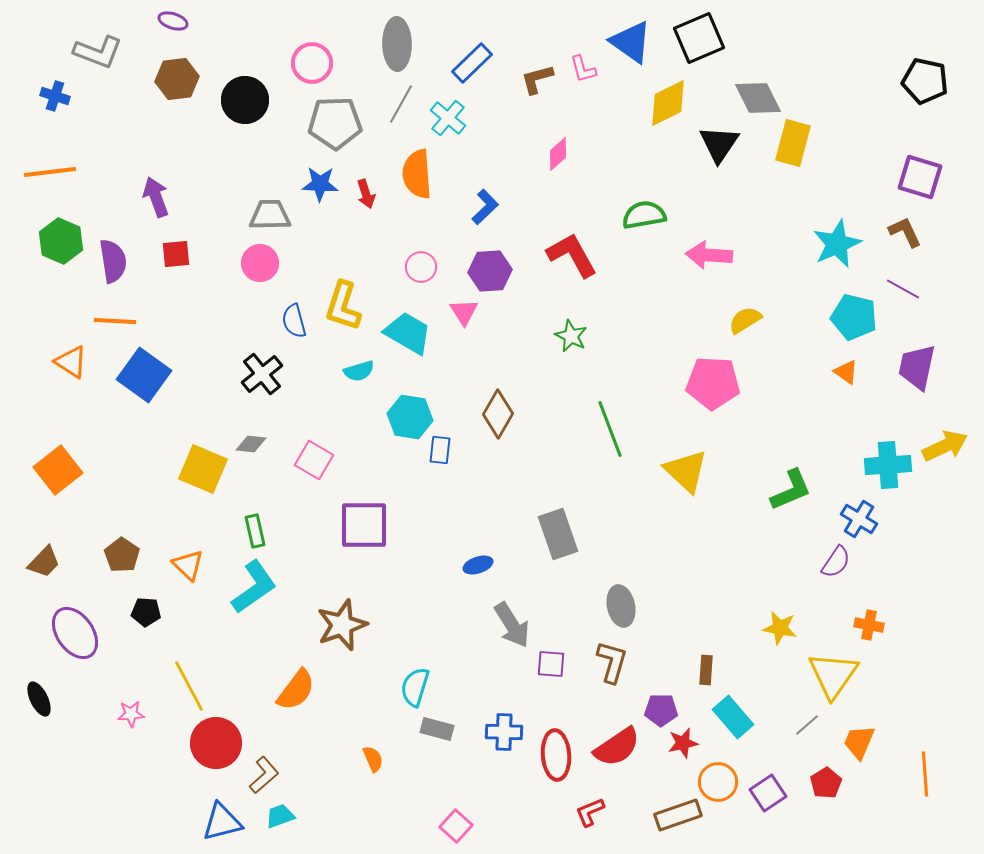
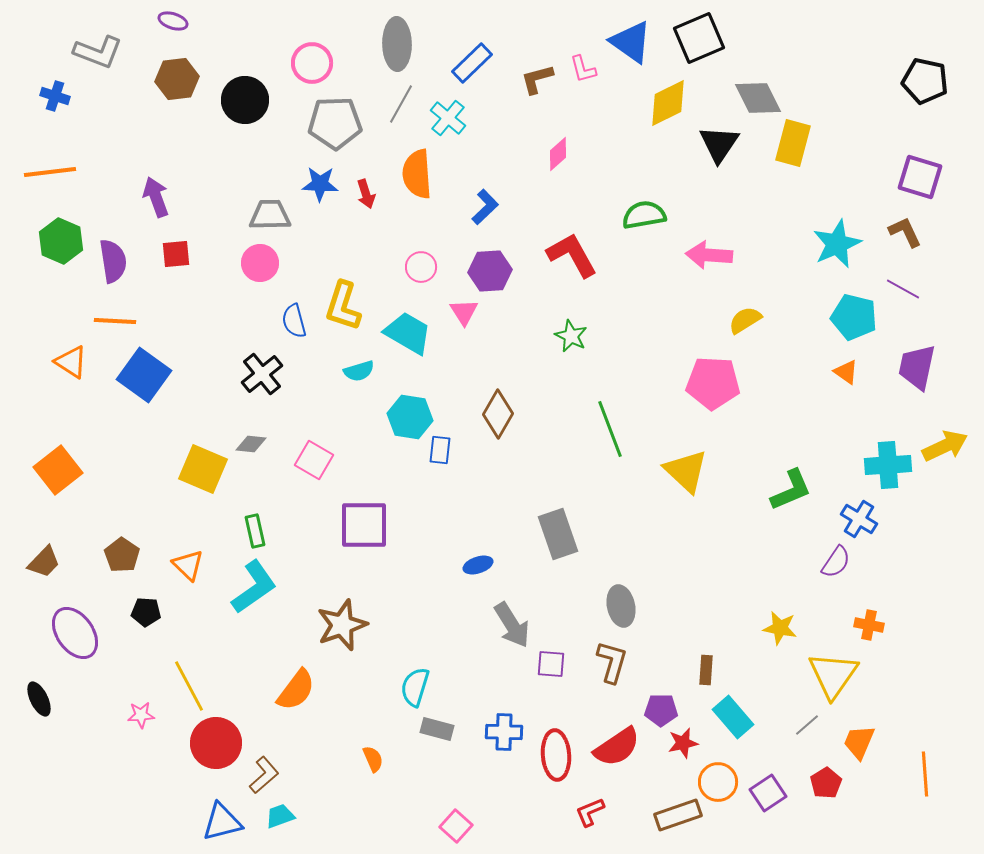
pink star at (131, 714): moved 10 px right, 1 px down
